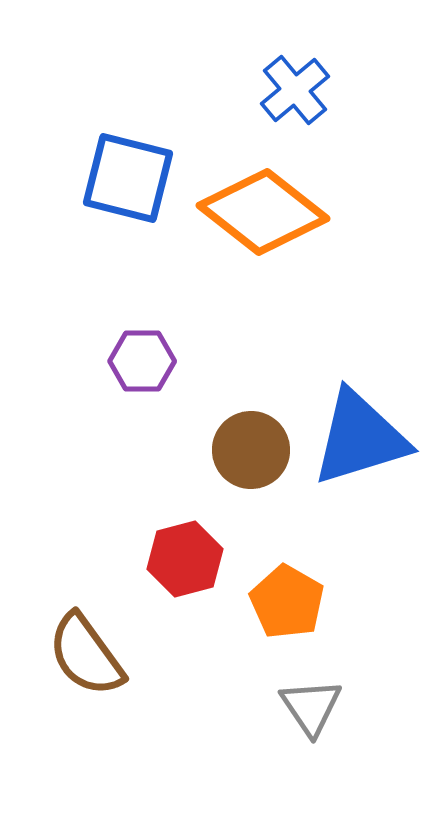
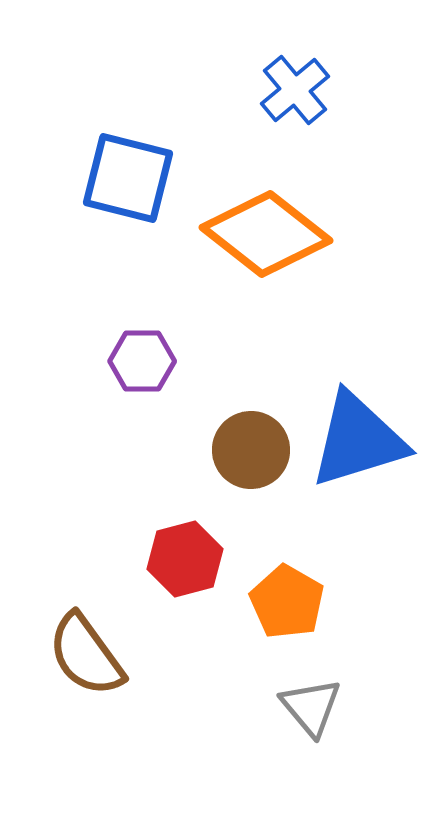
orange diamond: moved 3 px right, 22 px down
blue triangle: moved 2 px left, 2 px down
gray triangle: rotated 6 degrees counterclockwise
